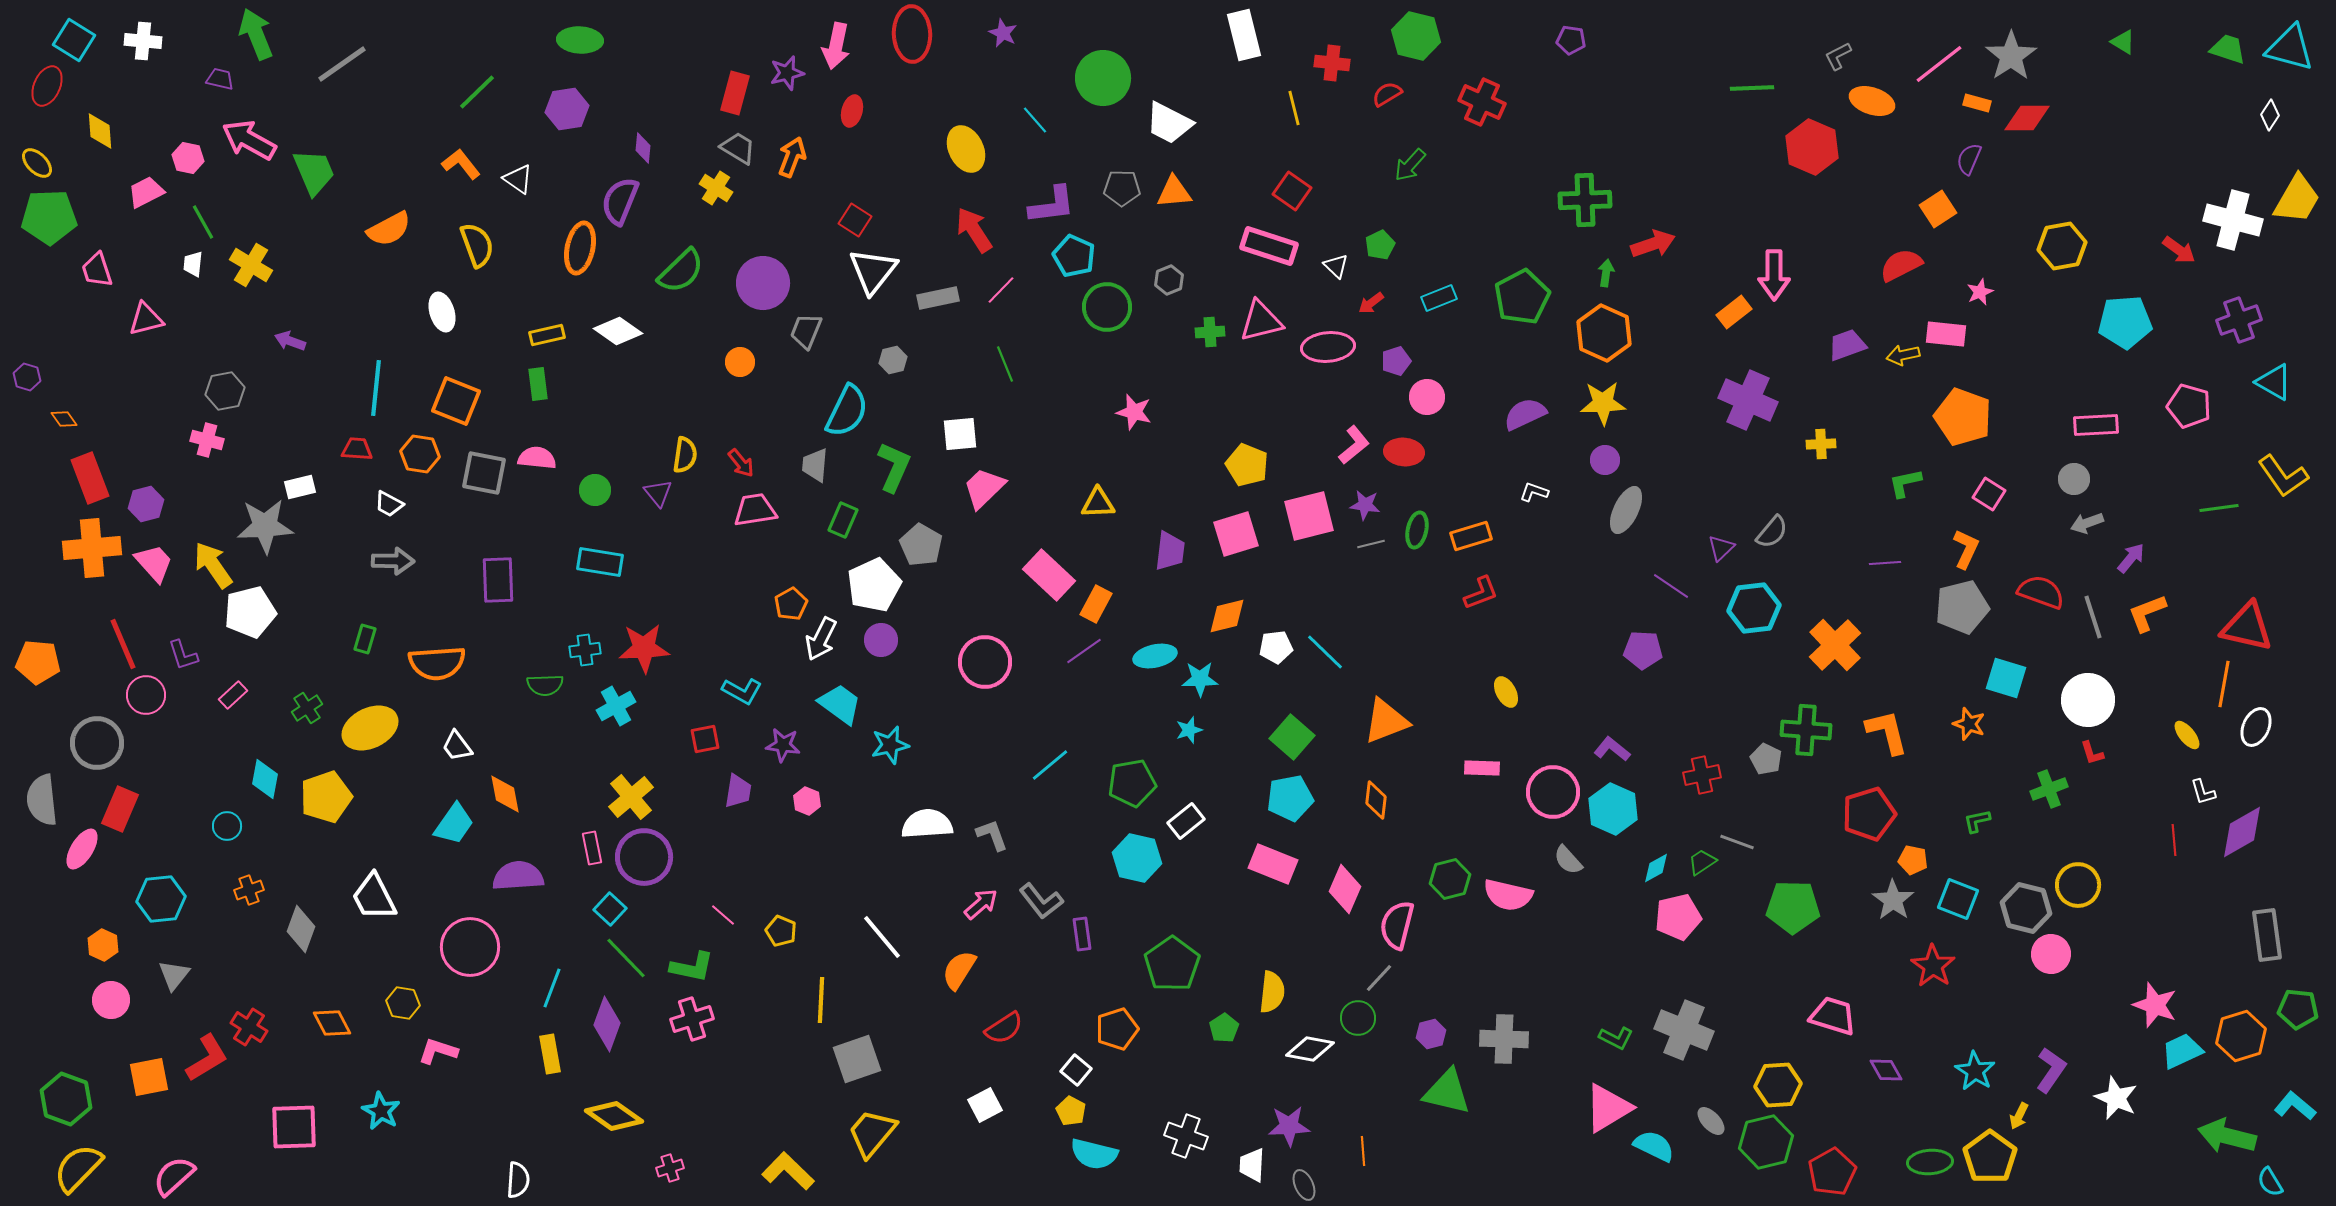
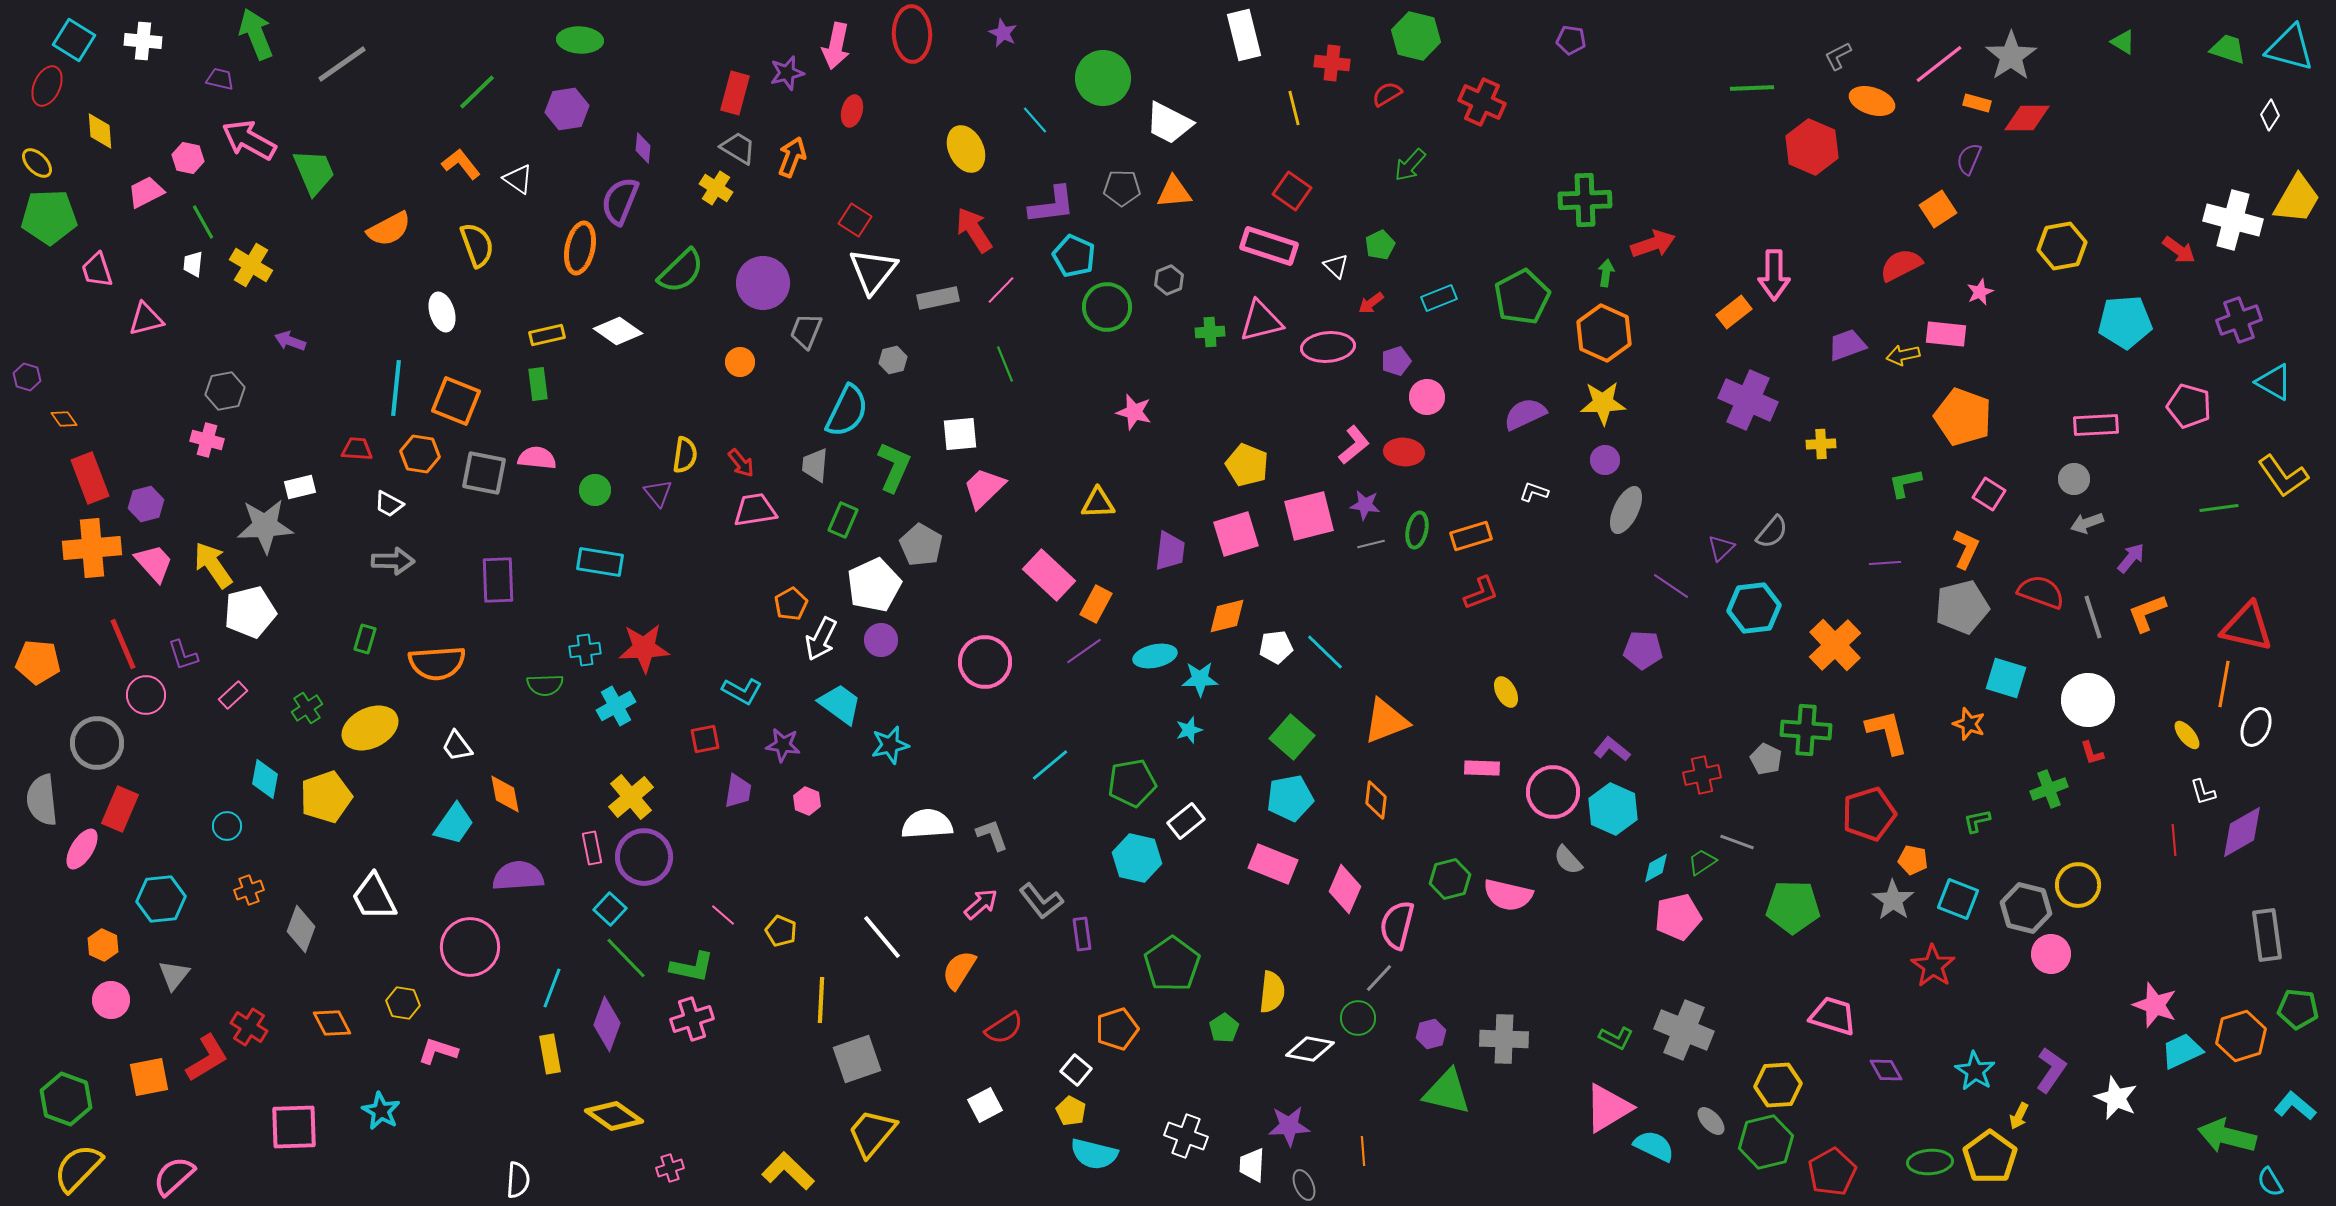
cyan line at (376, 388): moved 20 px right
